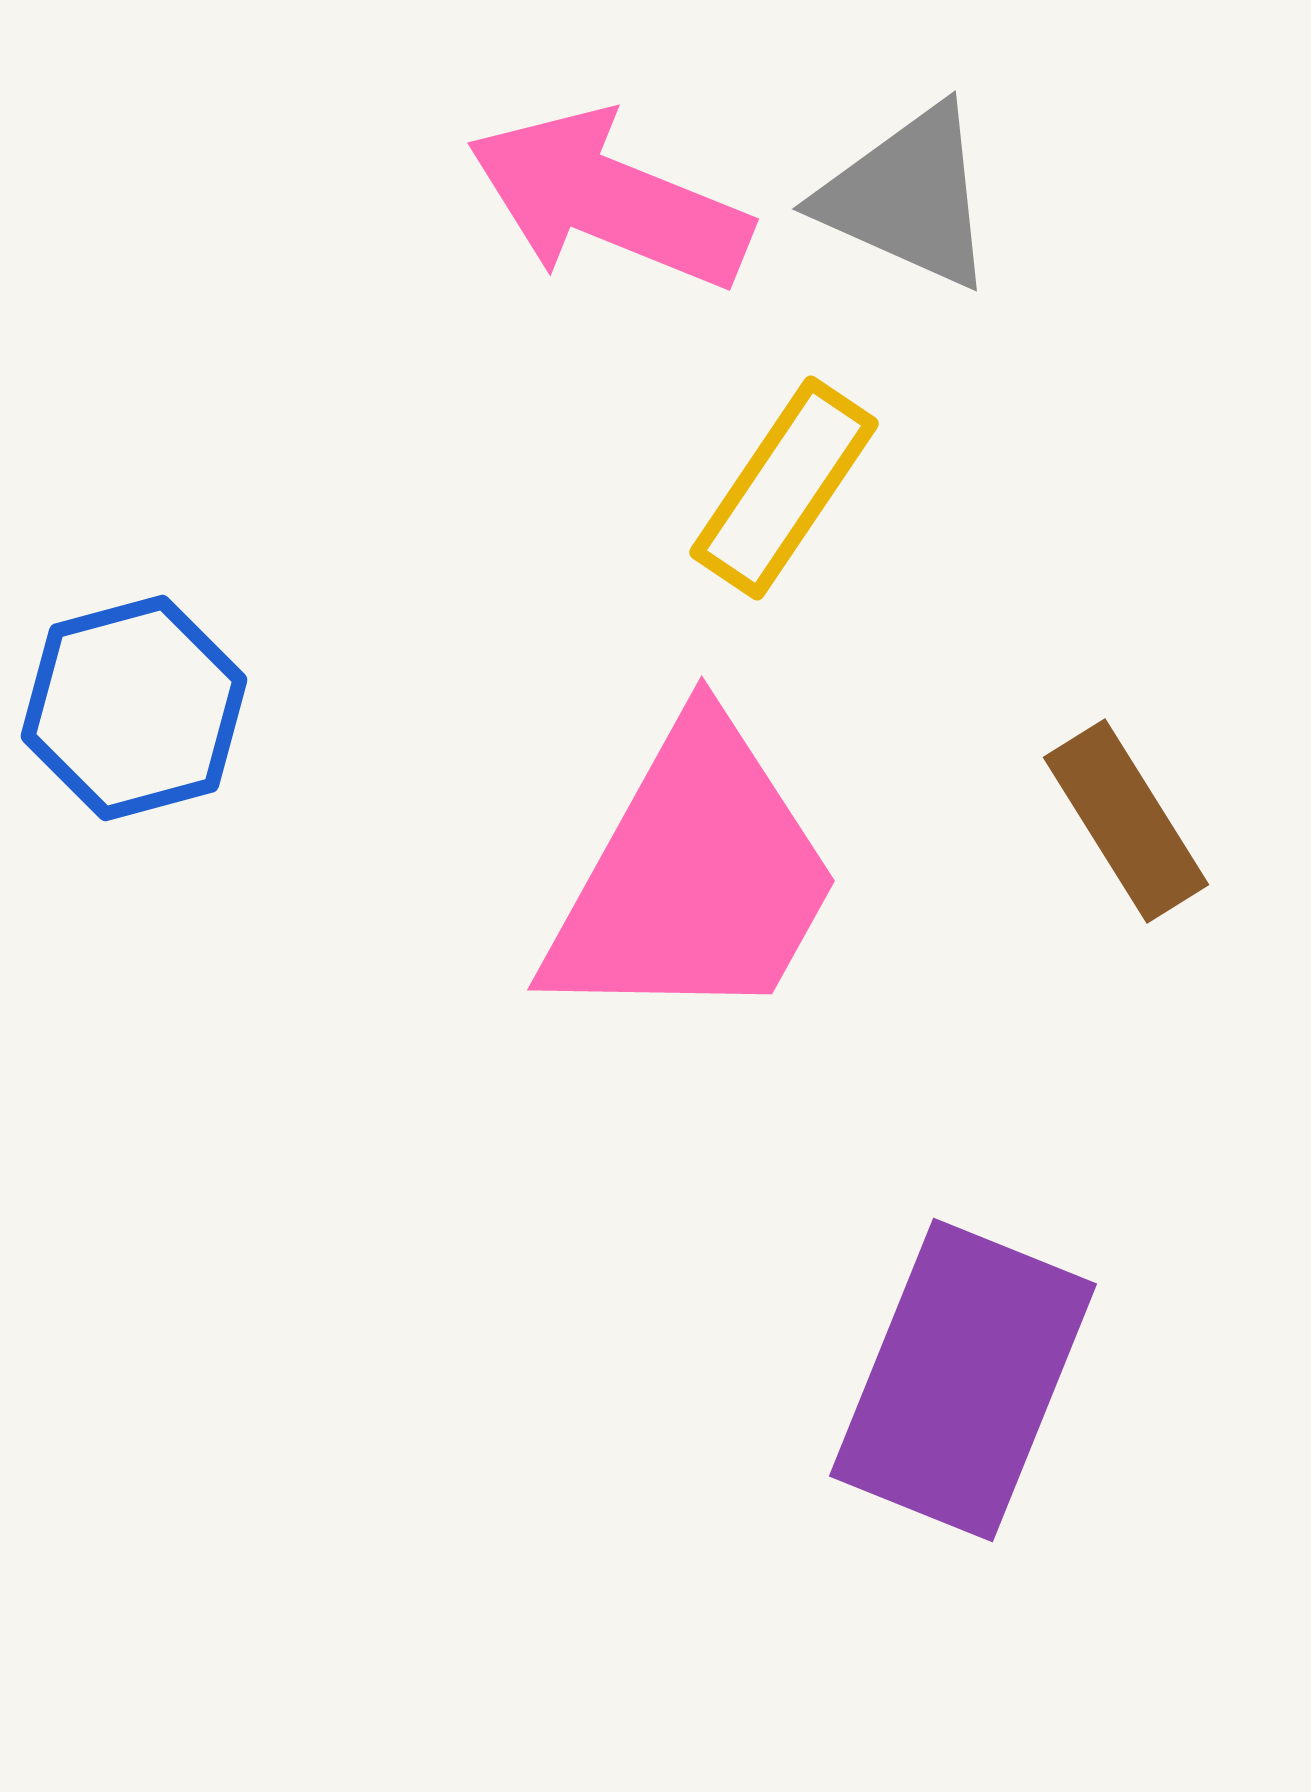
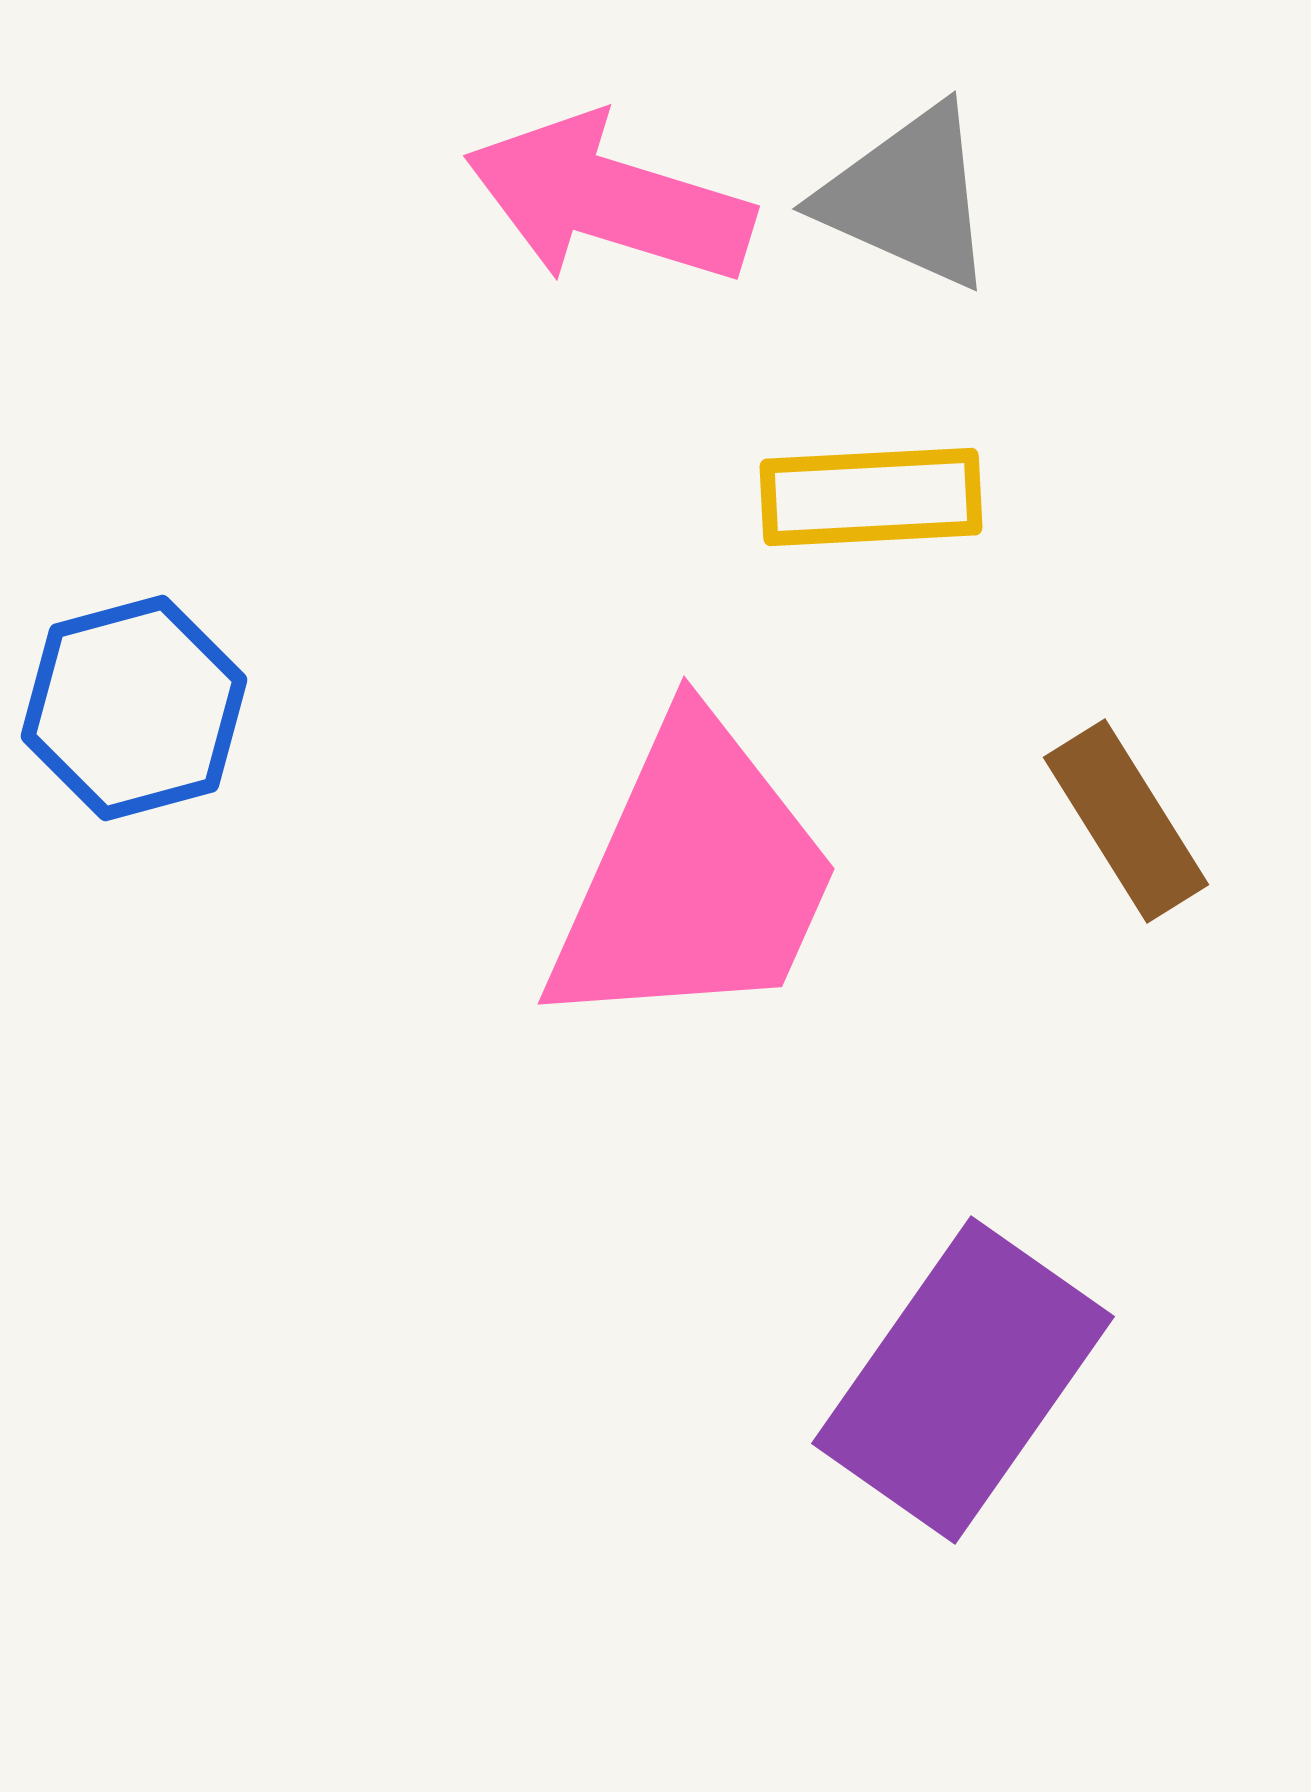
pink arrow: rotated 5 degrees counterclockwise
yellow rectangle: moved 87 px right, 9 px down; rotated 53 degrees clockwise
pink trapezoid: rotated 5 degrees counterclockwise
purple rectangle: rotated 13 degrees clockwise
